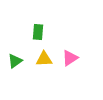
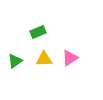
green rectangle: rotated 63 degrees clockwise
